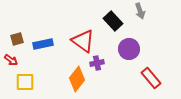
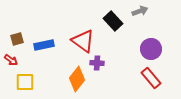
gray arrow: rotated 91 degrees counterclockwise
blue rectangle: moved 1 px right, 1 px down
purple circle: moved 22 px right
purple cross: rotated 16 degrees clockwise
